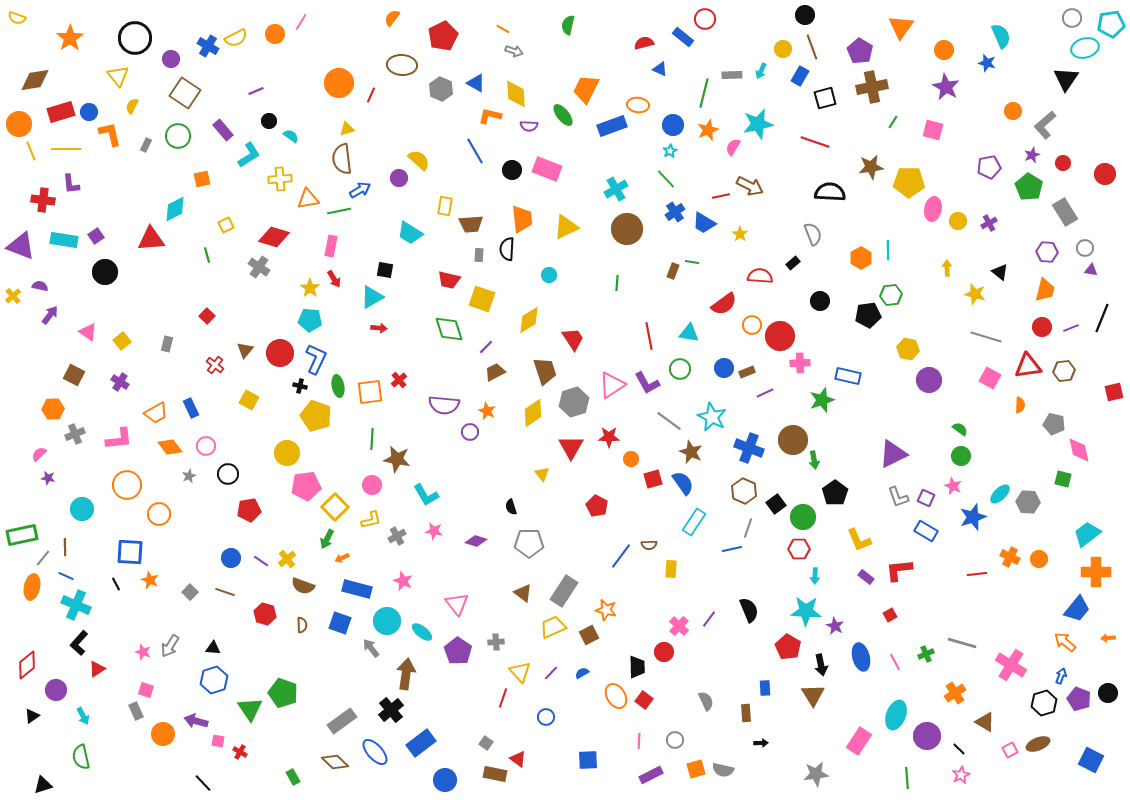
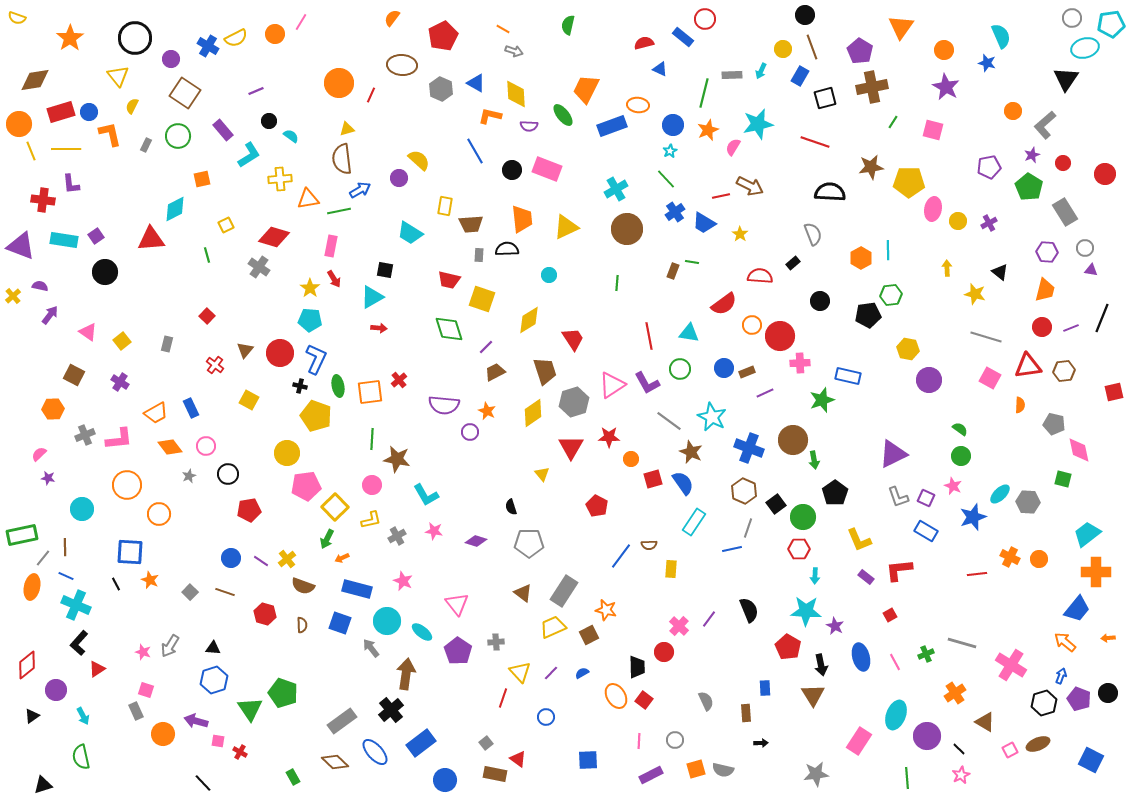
black semicircle at (507, 249): rotated 85 degrees clockwise
gray cross at (75, 434): moved 10 px right, 1 px down
gray square at (486, 743): rotated 16 degrees clockwise
